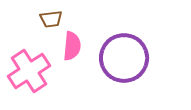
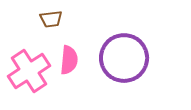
pink semicircle: moved 3 px left, 14 px down
